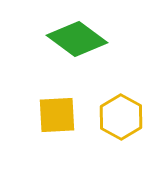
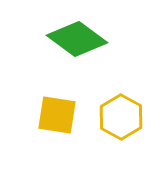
yellow square: rotated 12 degrees clockwise
